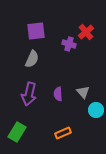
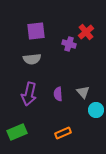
gray semicircle: rotated 60 degrees clockwise
green rectangle: rotated 36 degrees clockwise
